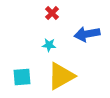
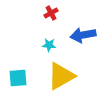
red cross: moved 1 px left; rotated 16 degrees clockwise
blue arrow: moved 4 px left, 1 px down
cyan square: moved 4 px left, 1 px down
